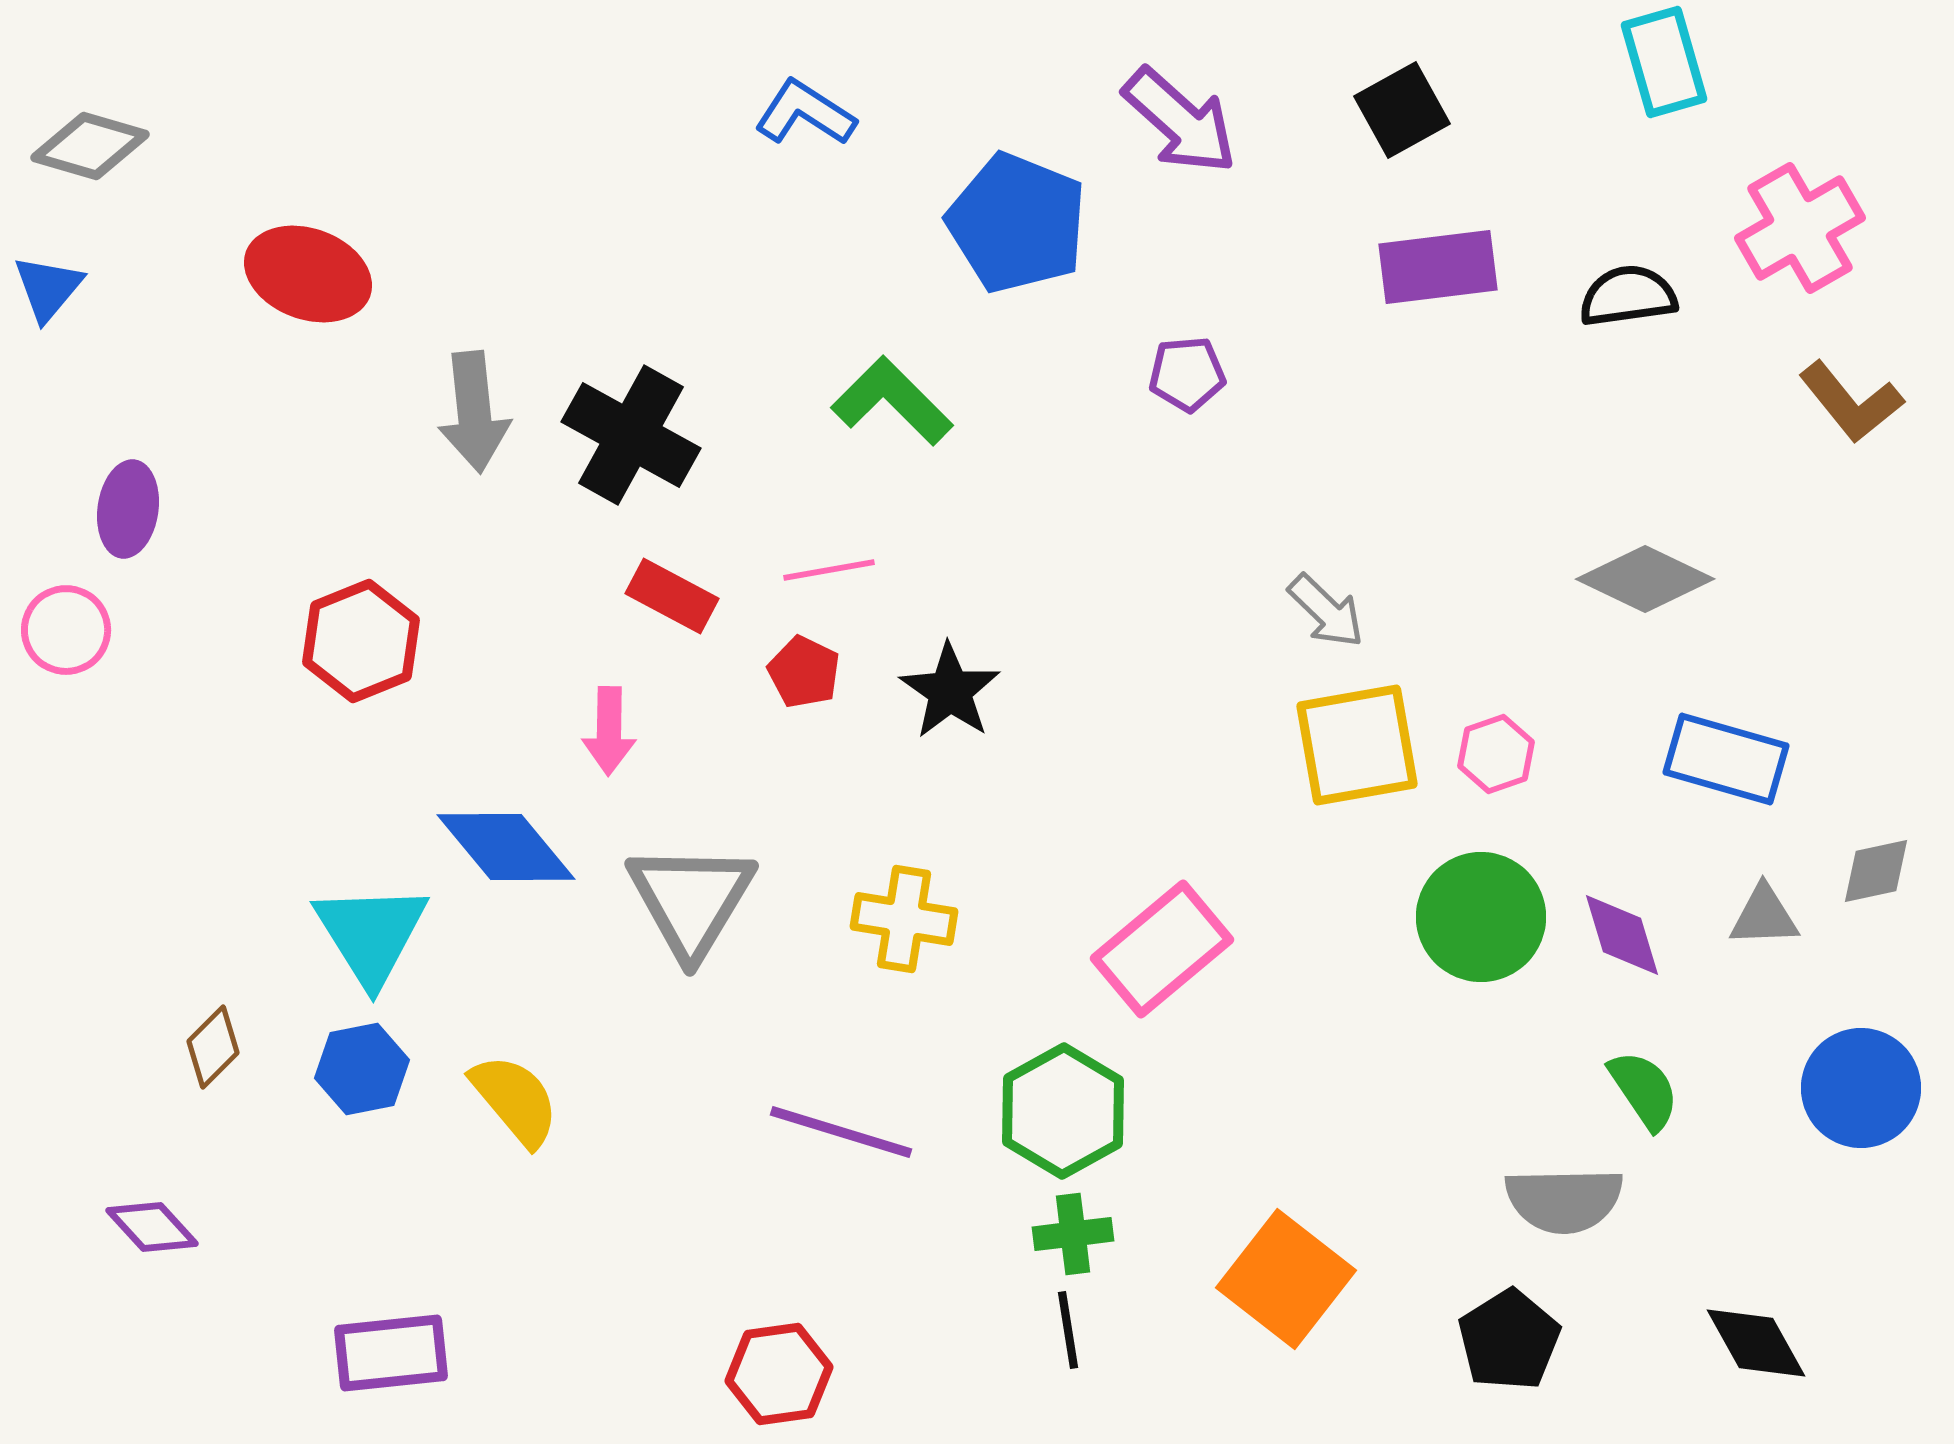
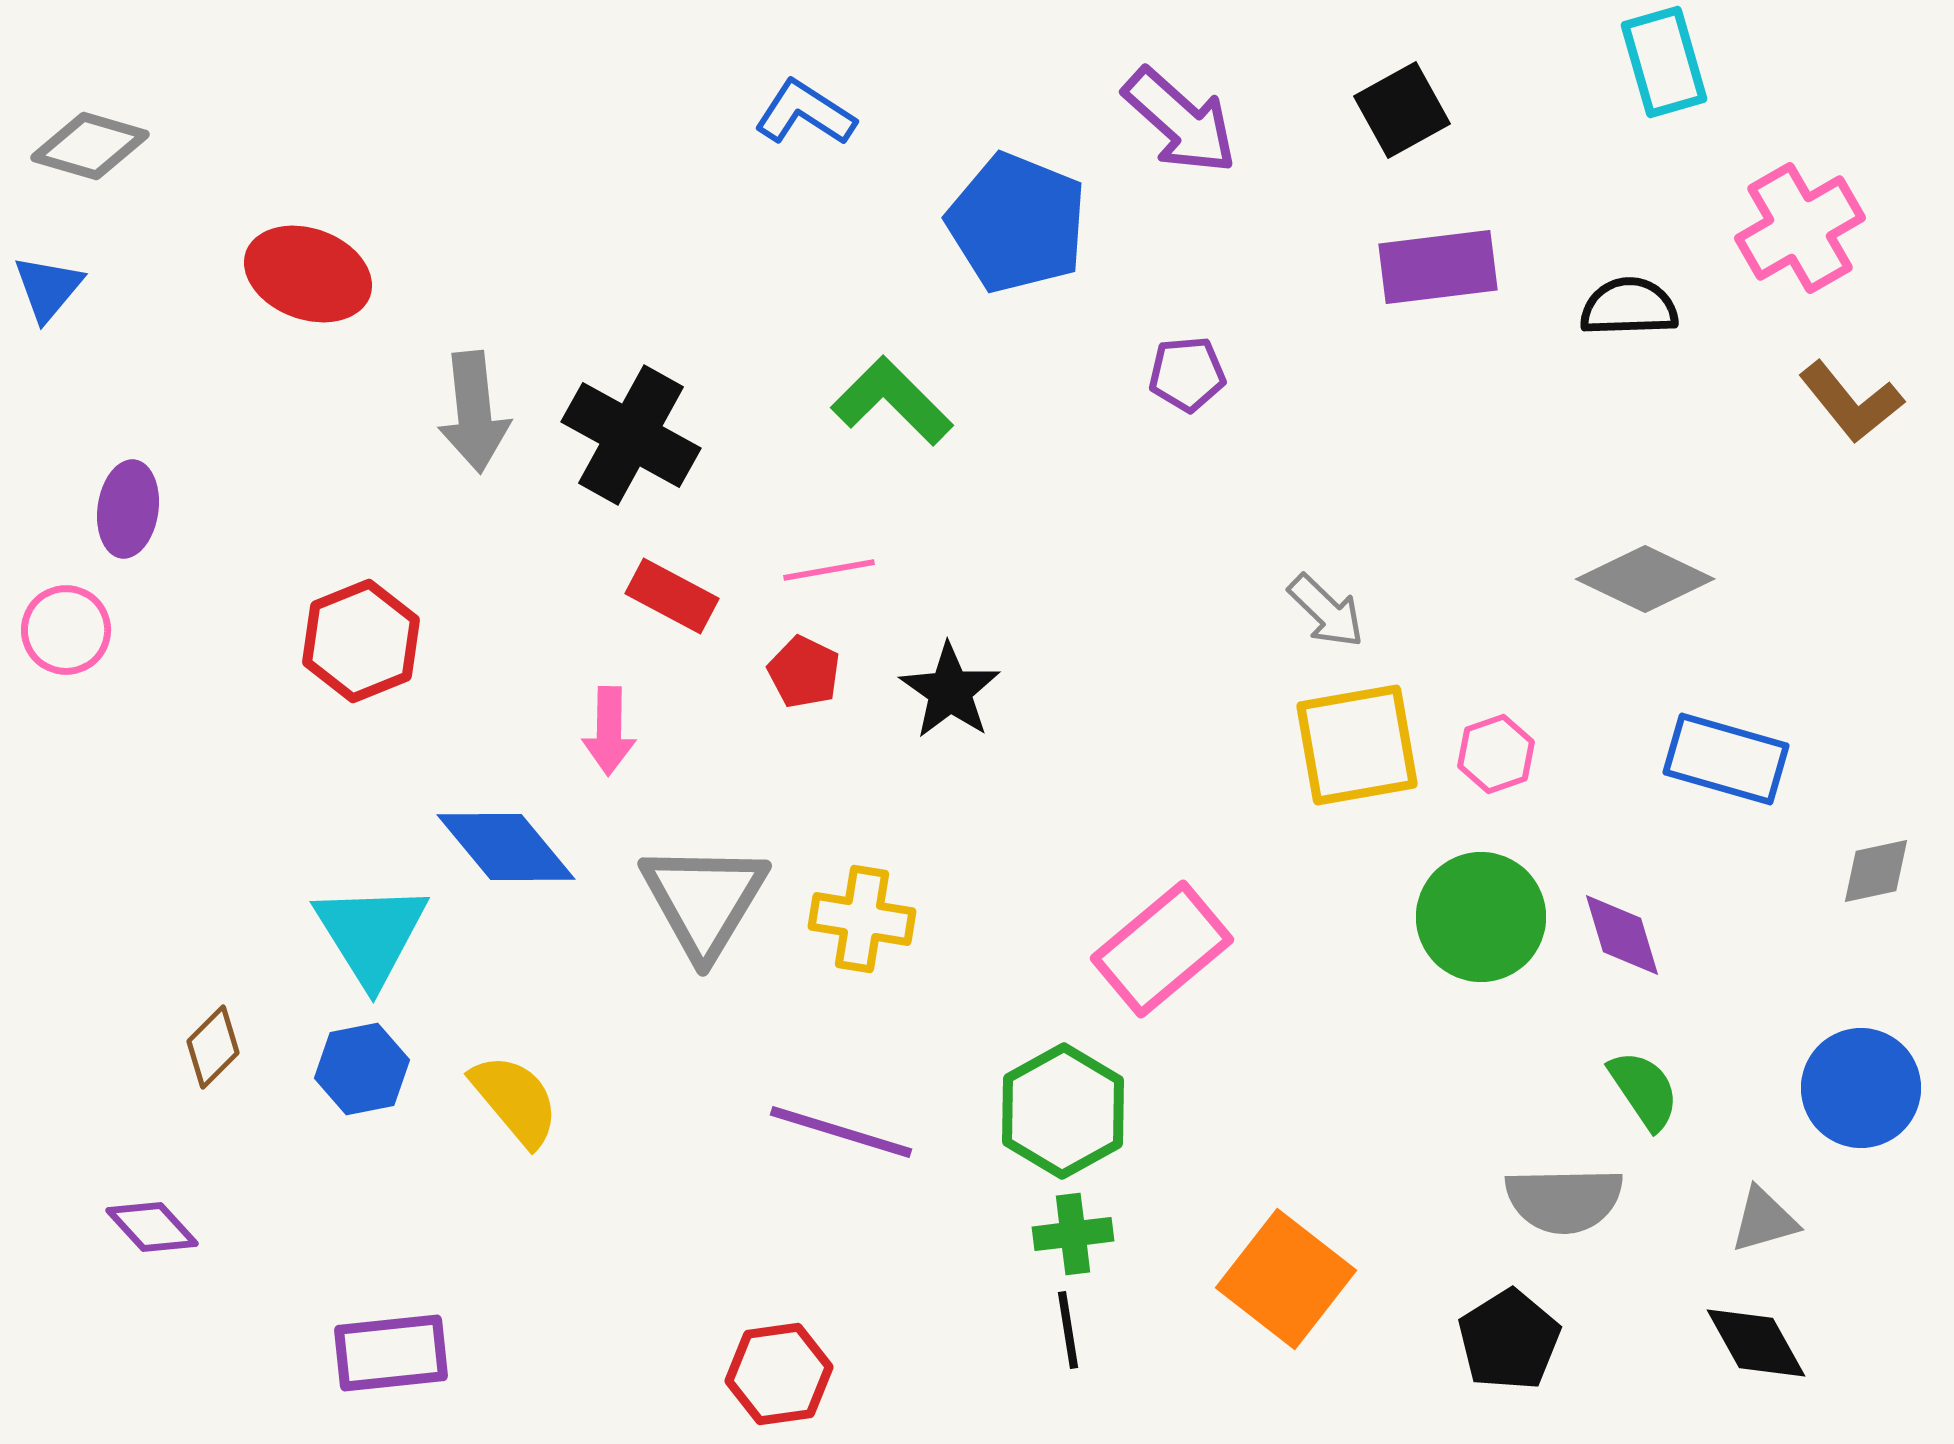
black semicircle at (1628, 296): moved 1 px right, 11 px down; rotated 6 degrees clockwise
gray triangle at (691, 900): moved 13 px right
gray triangle at (1764, 916): moved 304 px down; rotated 14 degrees counterclockwise
yellow cross at (904, 919): moved 42 px left
